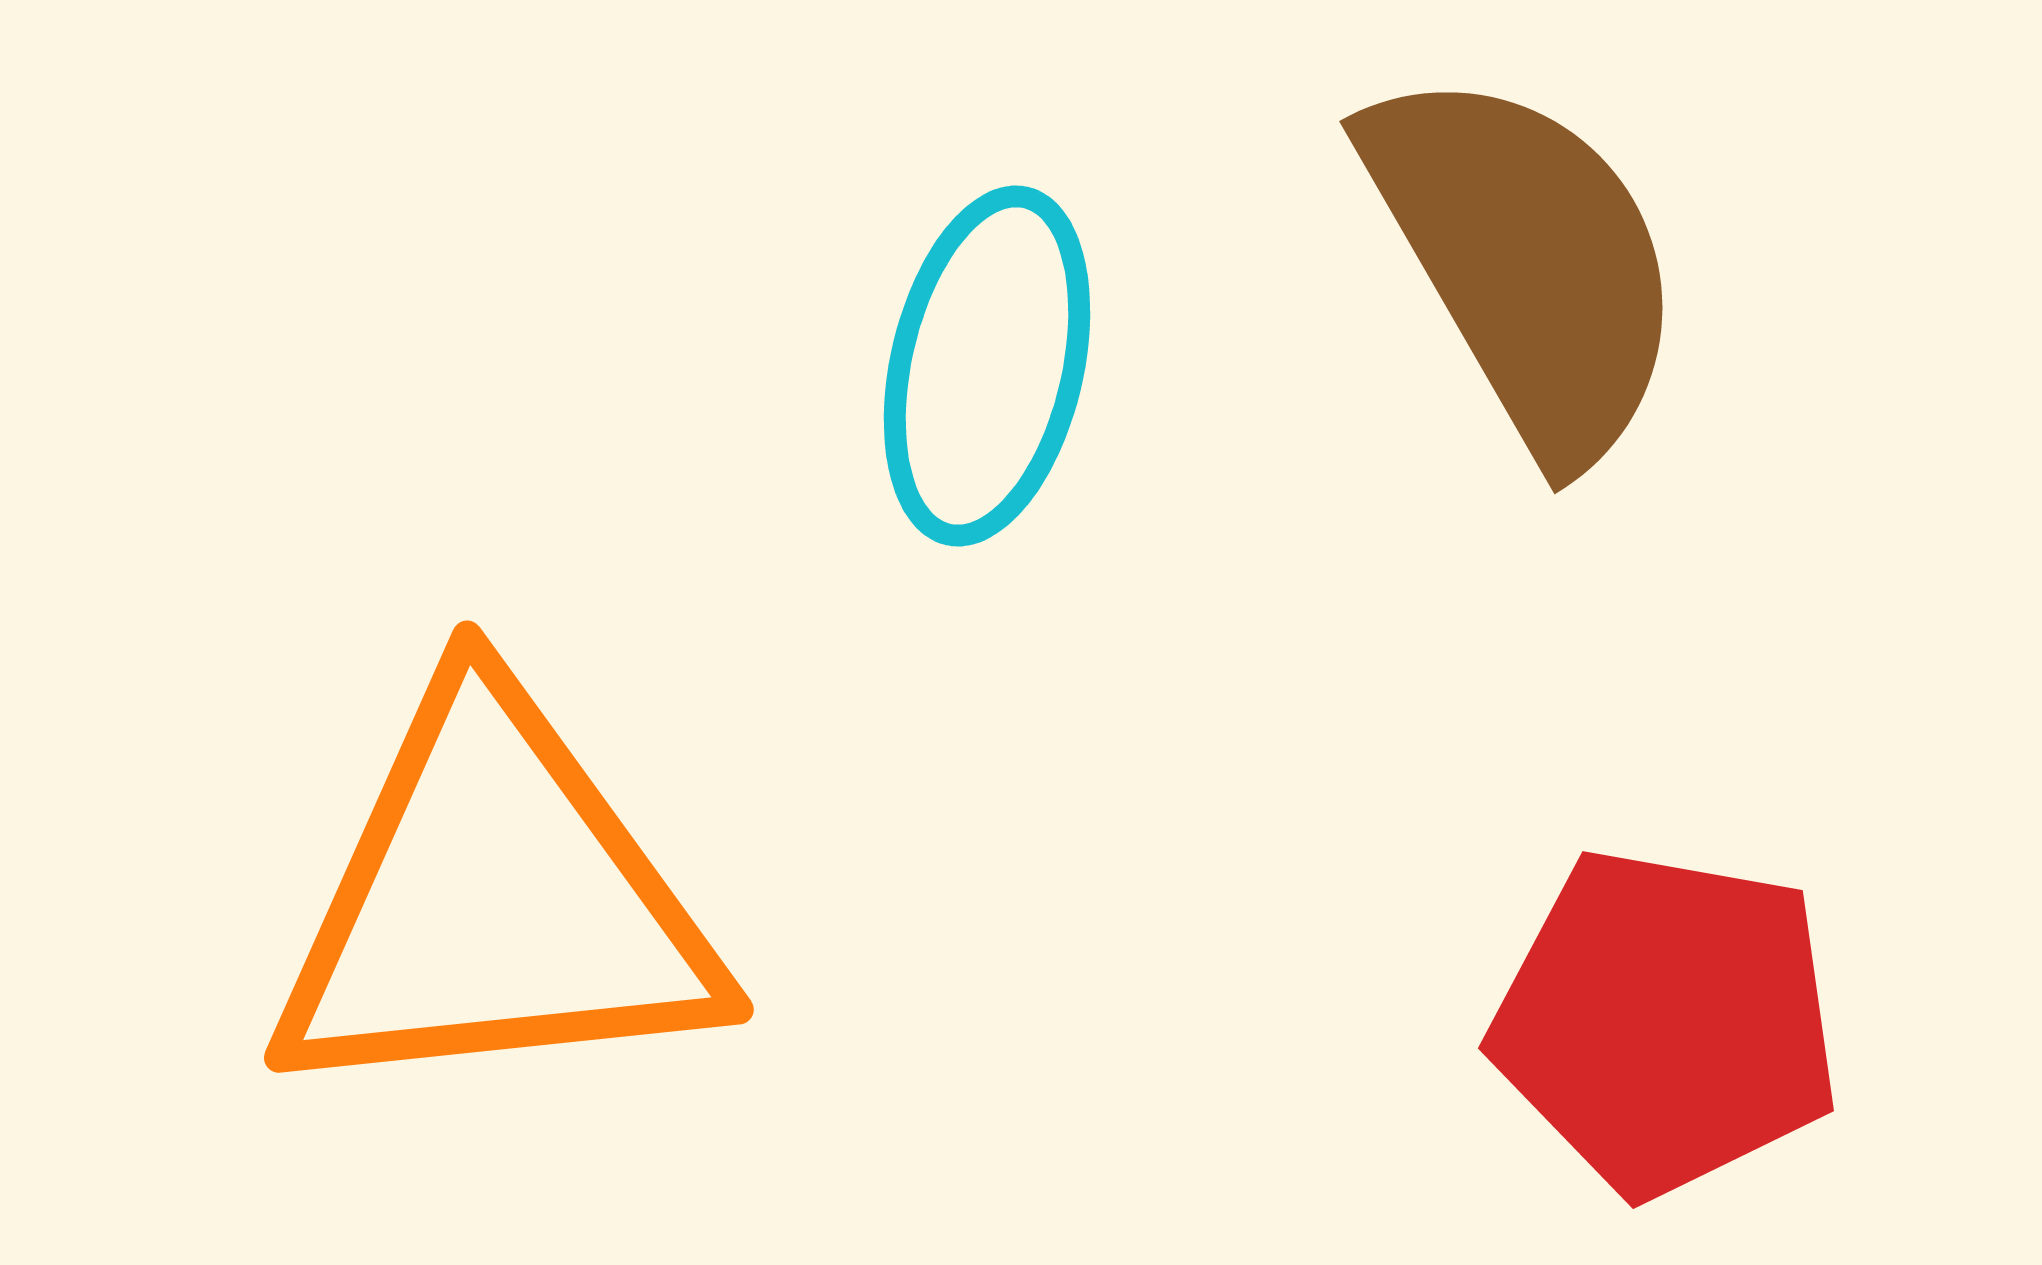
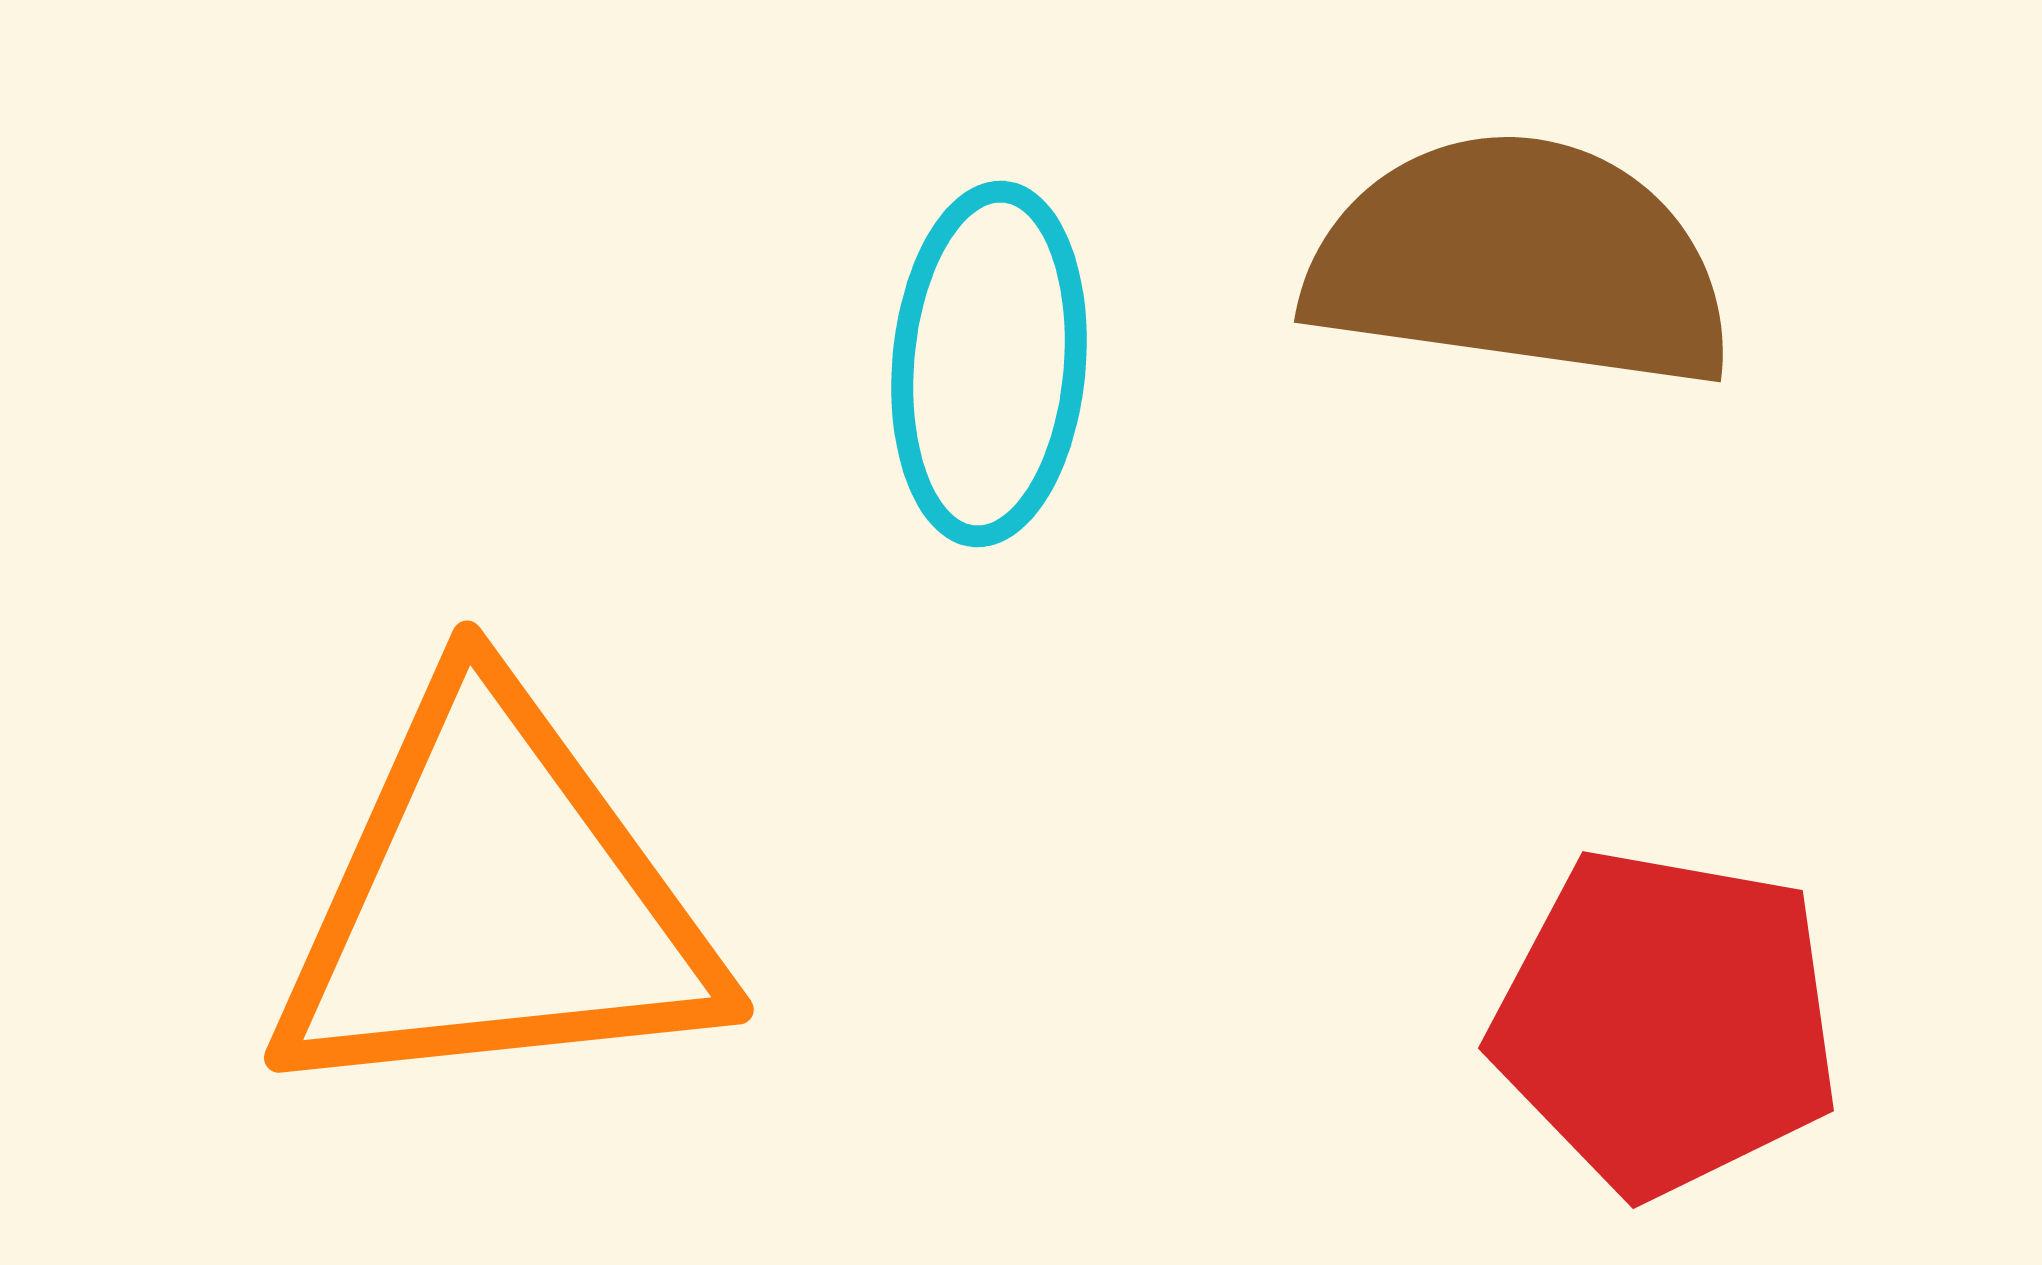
brown semicircle: moved 6 px left; rotated 52 degrees counterclockwise
cyan ellipse: moved 2 px right, 2 px up; rotated 8 degrees counterclockwise
